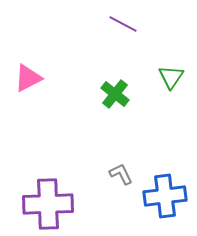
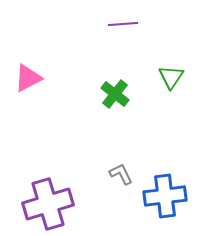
purple line: rotated 32 degrees counterclockwise
purple cross: rotated 15 degrees counterclockwise
